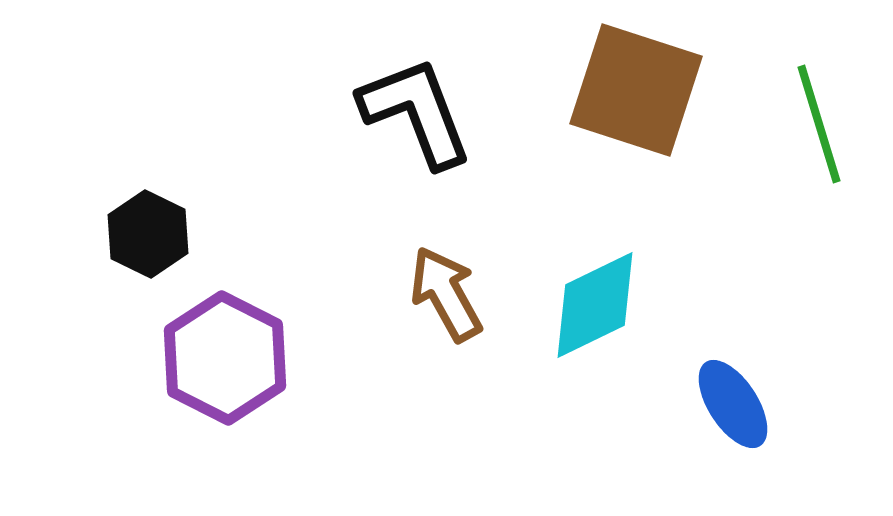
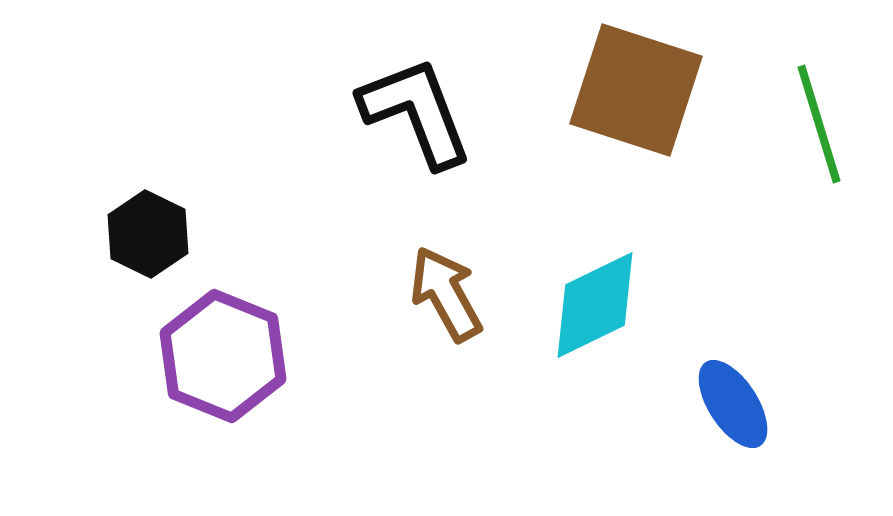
purple hexagon: moved 2 px left, 2 px up; rotated 5 degrees counterclockwise
